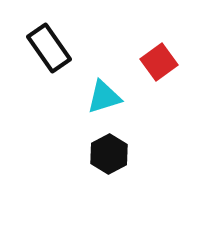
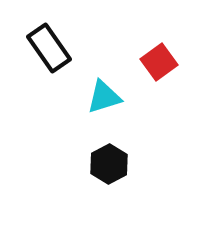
black hexagon: moved 10 px down
